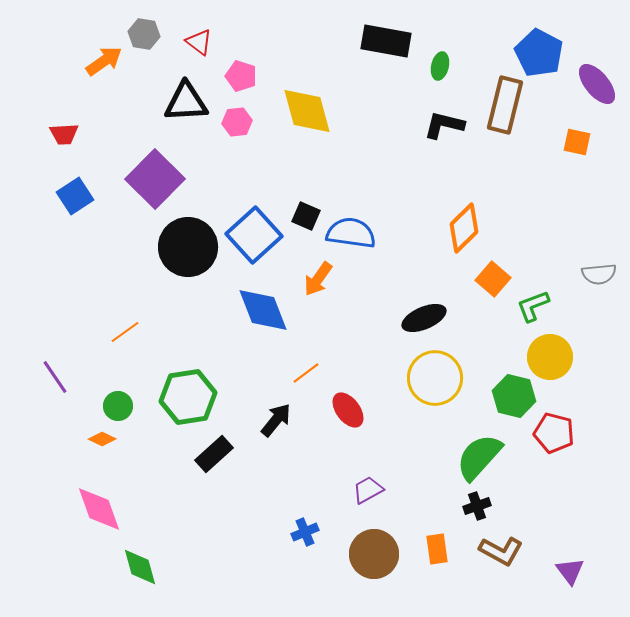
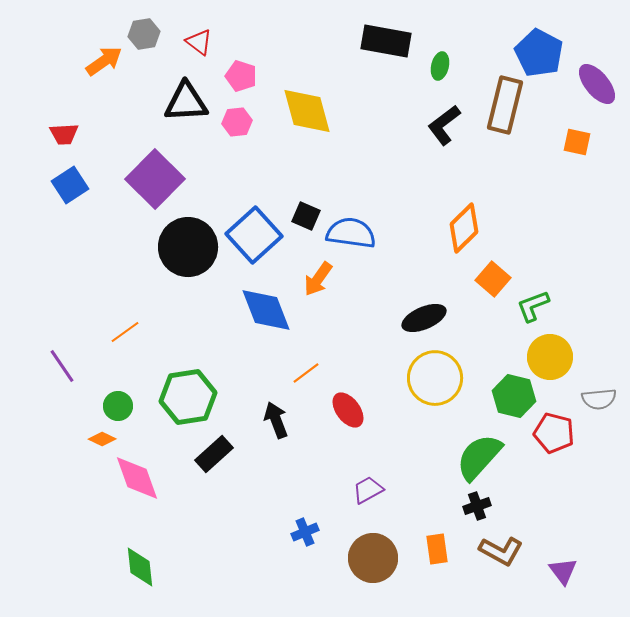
gray hexagon at (144, 34): rotated 20 degrees counterclockwise
black L-shape at (444, 125): rotated 51 degrees counterclockwise
blue square at (75, 196): moved 5 px left, 11 px up
gray semicircle at (599, 274): moved 125 px down
blue diamond at (263, 310): moved 3 px right
purple line at (55, 377): moved 7 px right, 11 px up
black arrow at (276, 420): rotated 60 degrees counterclockwise
pink diamond at (99, 509): moved 38 px right, 31 px up
brown circle at (374, 554): moved 1 px left, 4 px down
green diamond at (140, 567): rotated 9 degrees clockwise
purple triangle at (570, 571): moved 7 px left
